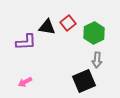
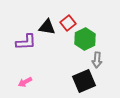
green hexagon: moved 9 px left, 6 px down
